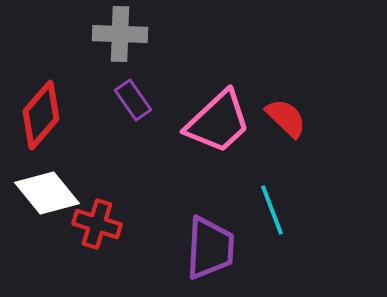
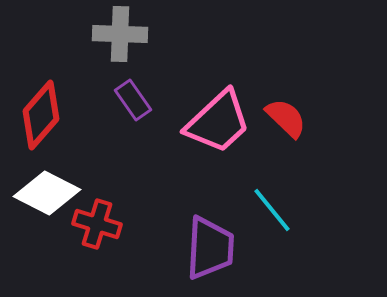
white diamond: rotated 24 degrees counterclockwise
cyan line: rotated 18 degrees counterclockwise
